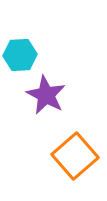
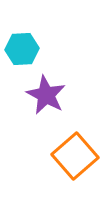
cyan hexagon: moved 2 px right, 6 px up
